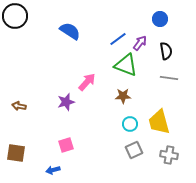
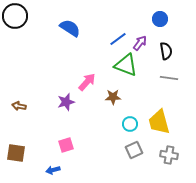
blue semicircle: moved 3 px up
brown star: moved 10 px left, 1 px down
